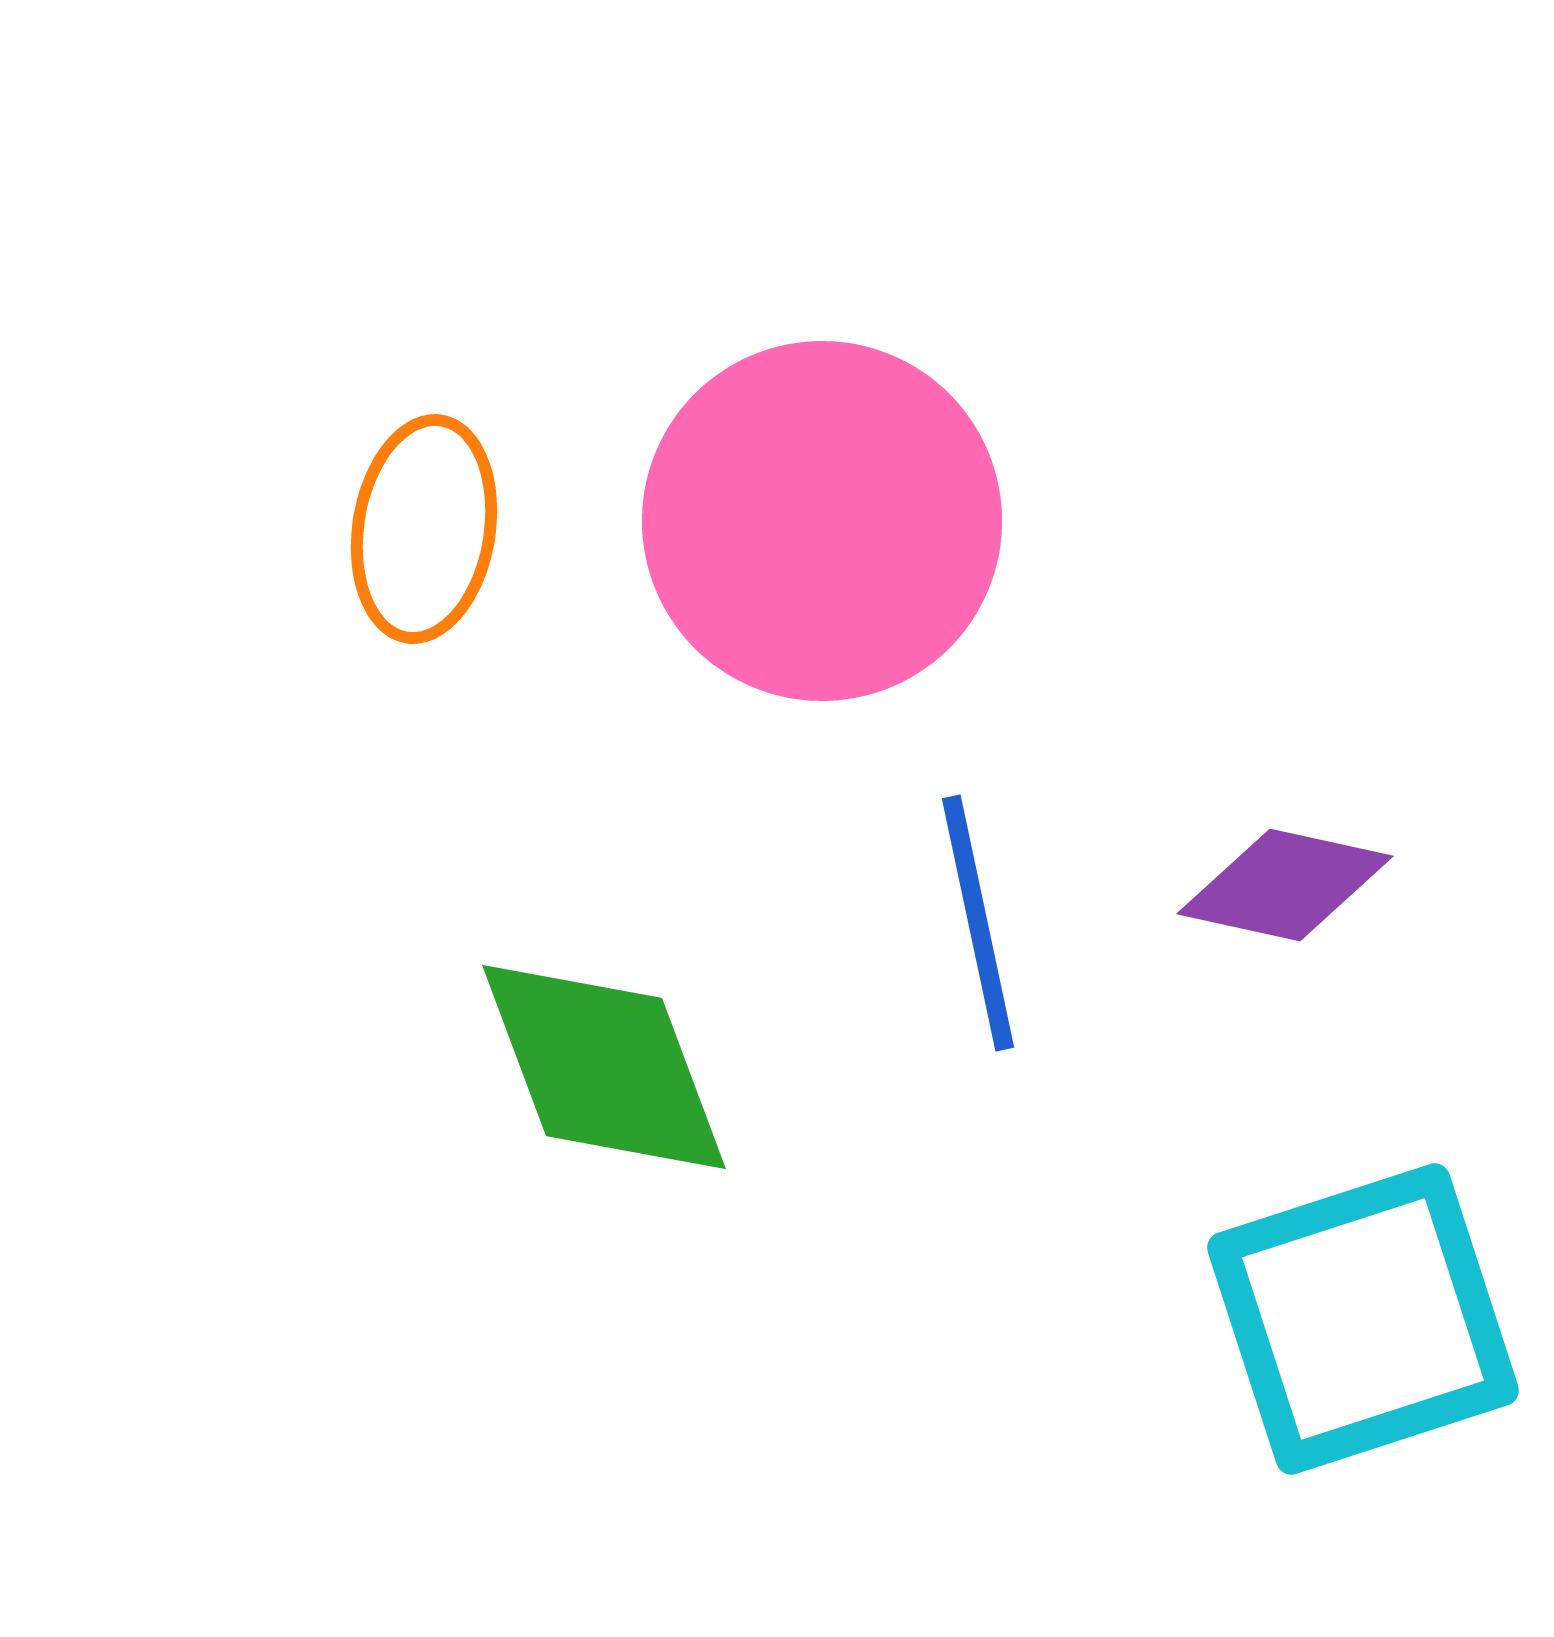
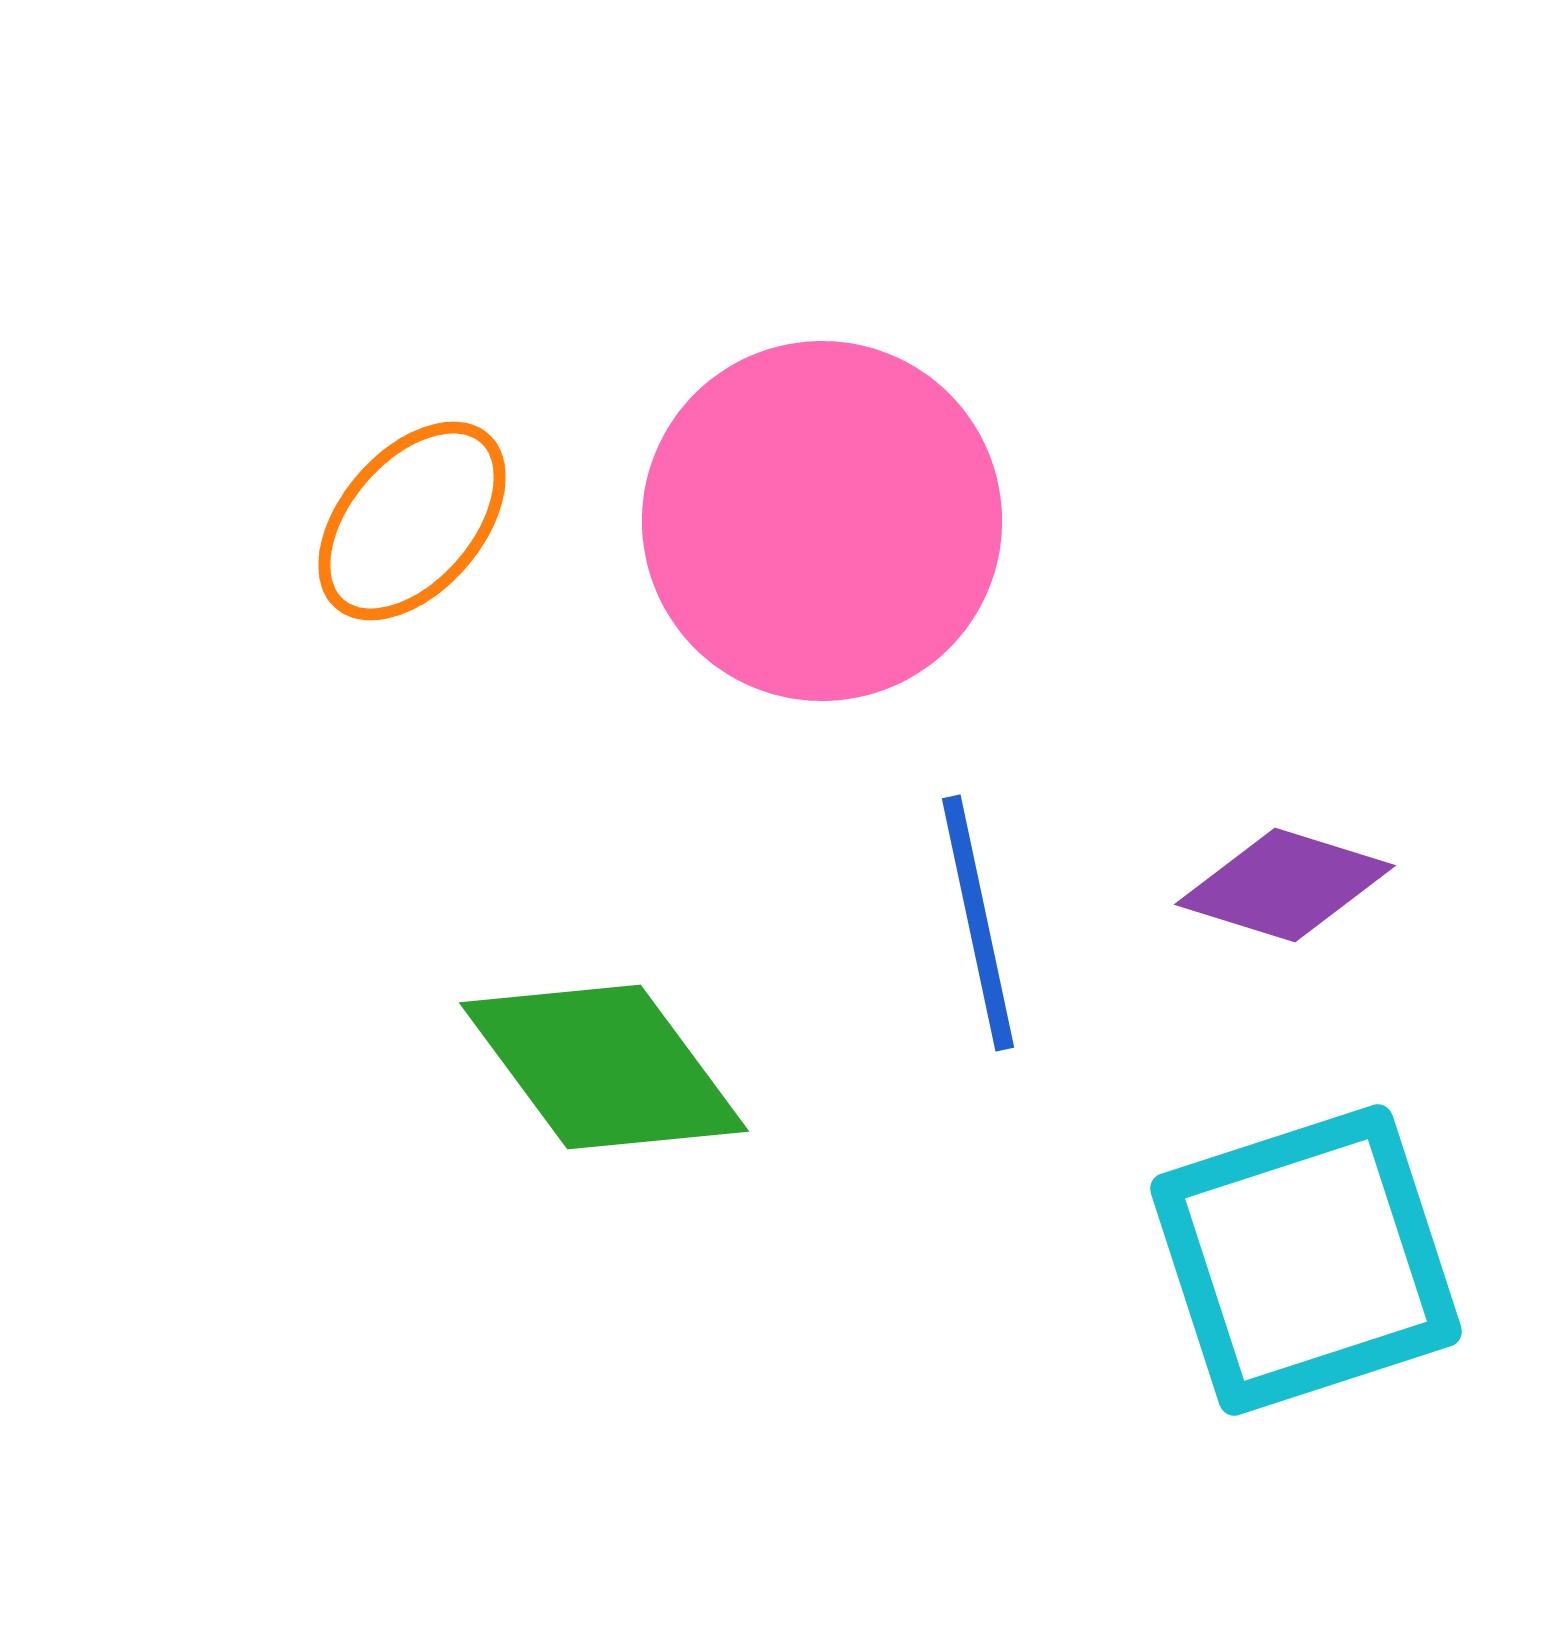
orange ellipse: moved 12 px left, 8 px up; rotated 32 degrees clockwise
purple diamond: rotated 5 degrees clockwise
green diamond: rotated 16 degrees counterclockwise
cyan square: moved 57 px left, 59 px up
